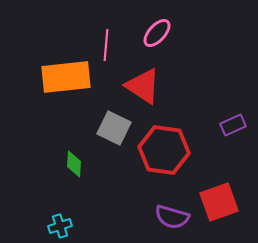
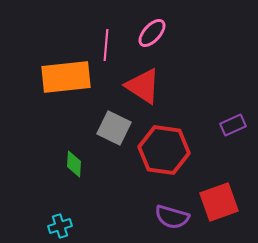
pink ellipse: moved 5 px left
